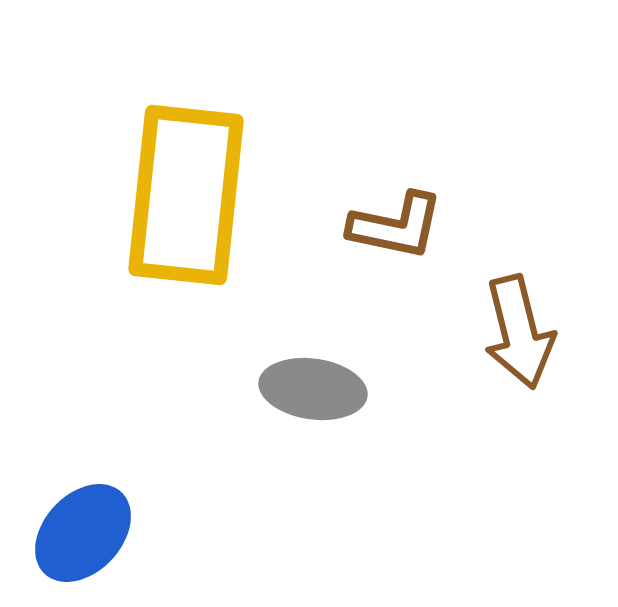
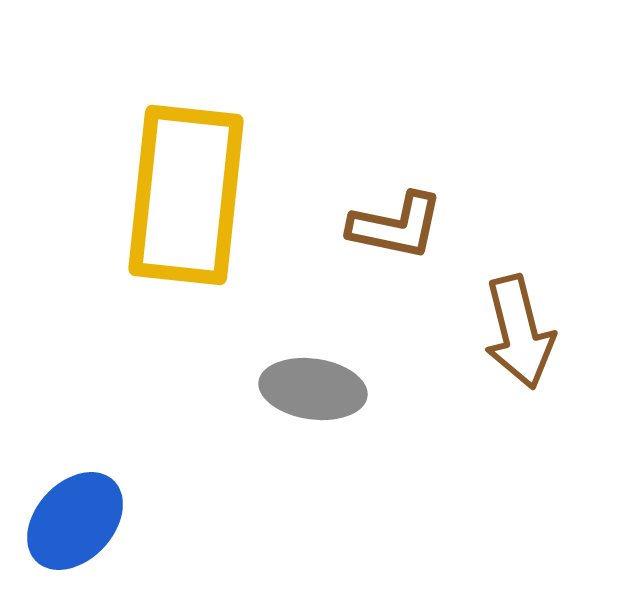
blue ellipse: moved 8 px left, 12 px up
